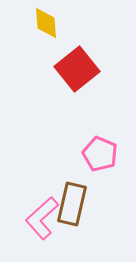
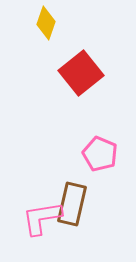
yellow diamond: rotated 24 degrees clockwise
red square: moved 4 px right, 4 px down
pink L-shape: rotated 33 degrees clockwise
